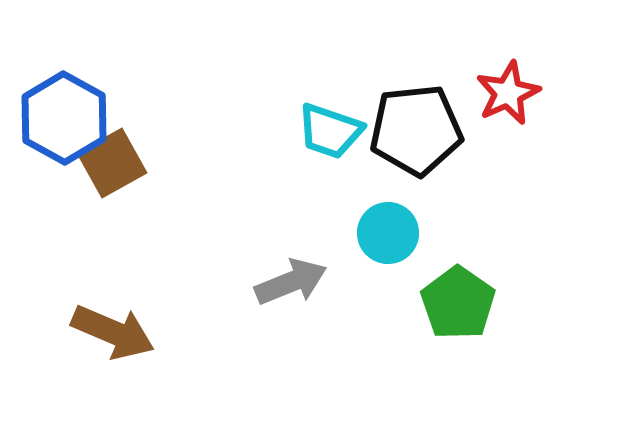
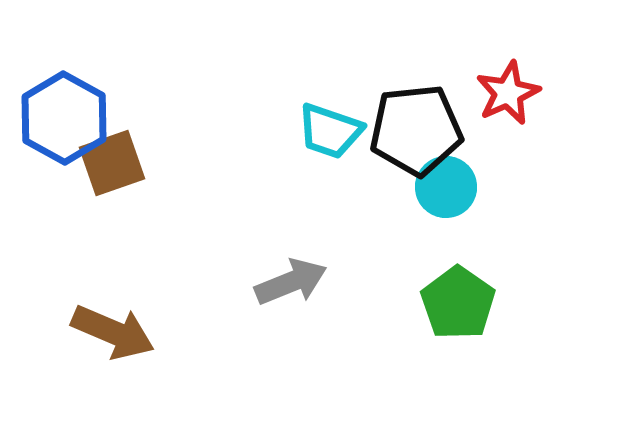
brown square: rotated 10 degrees clockwise
cyan circle: moved 58 px right, 46 px up
